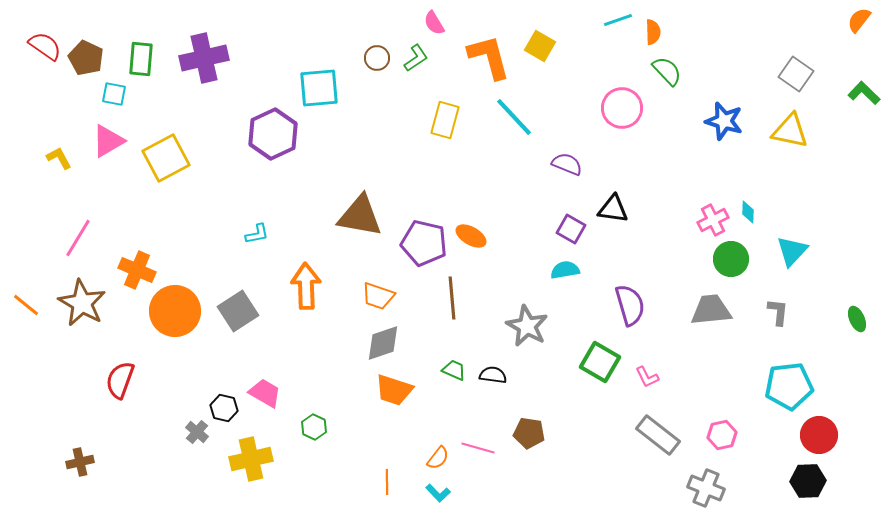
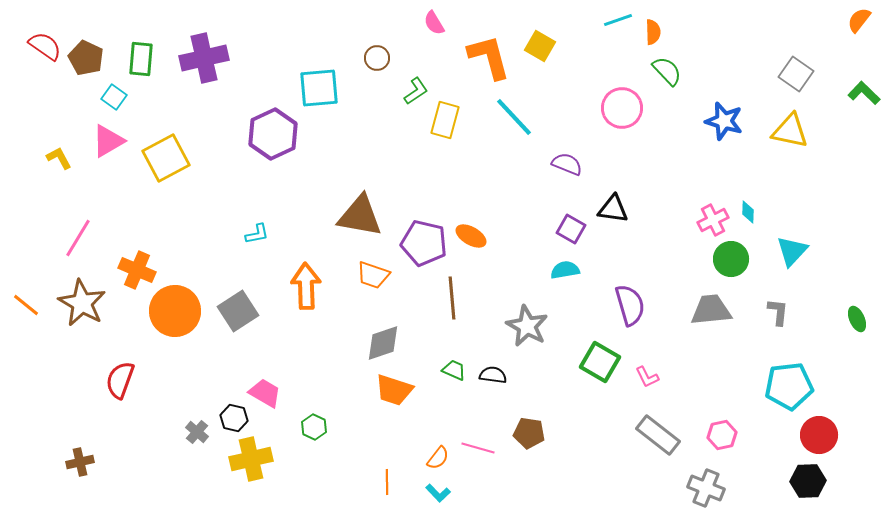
green L-shape at (416, 58): moved 33 px down
cyan square at (114, 94): moved 3 px down; rotated 25 degrees clockwise
orange trapezoid at (378, 296): moved 5 px left, 21 px up
black hexagon at (224, 408): moved 10 px right, 10 px down
